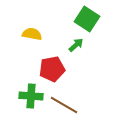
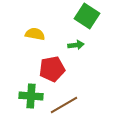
green square: moved 3 px up
yellow semicircle: moved 3 px right
green arrow: rotated 35 degrees clockwise
brown line: rotated 60 degrees counterclockwise
